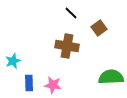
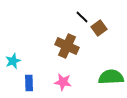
black line: moved 11 px right, 4 px down
brown cross: rotated 15 degrees clockwise
pink star: moved 10 px right, 3 px up
